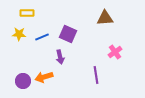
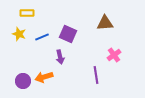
brown triangle: moved 5 px down
yellow star: rotated 16 degrees clockwise
pink cross: moved 1 px left, 3 px down
